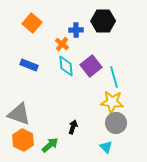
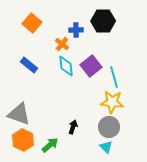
blue rectangle: rotated 18 degrees clockwise
gray circle: moved 7 px left, 4 px down
